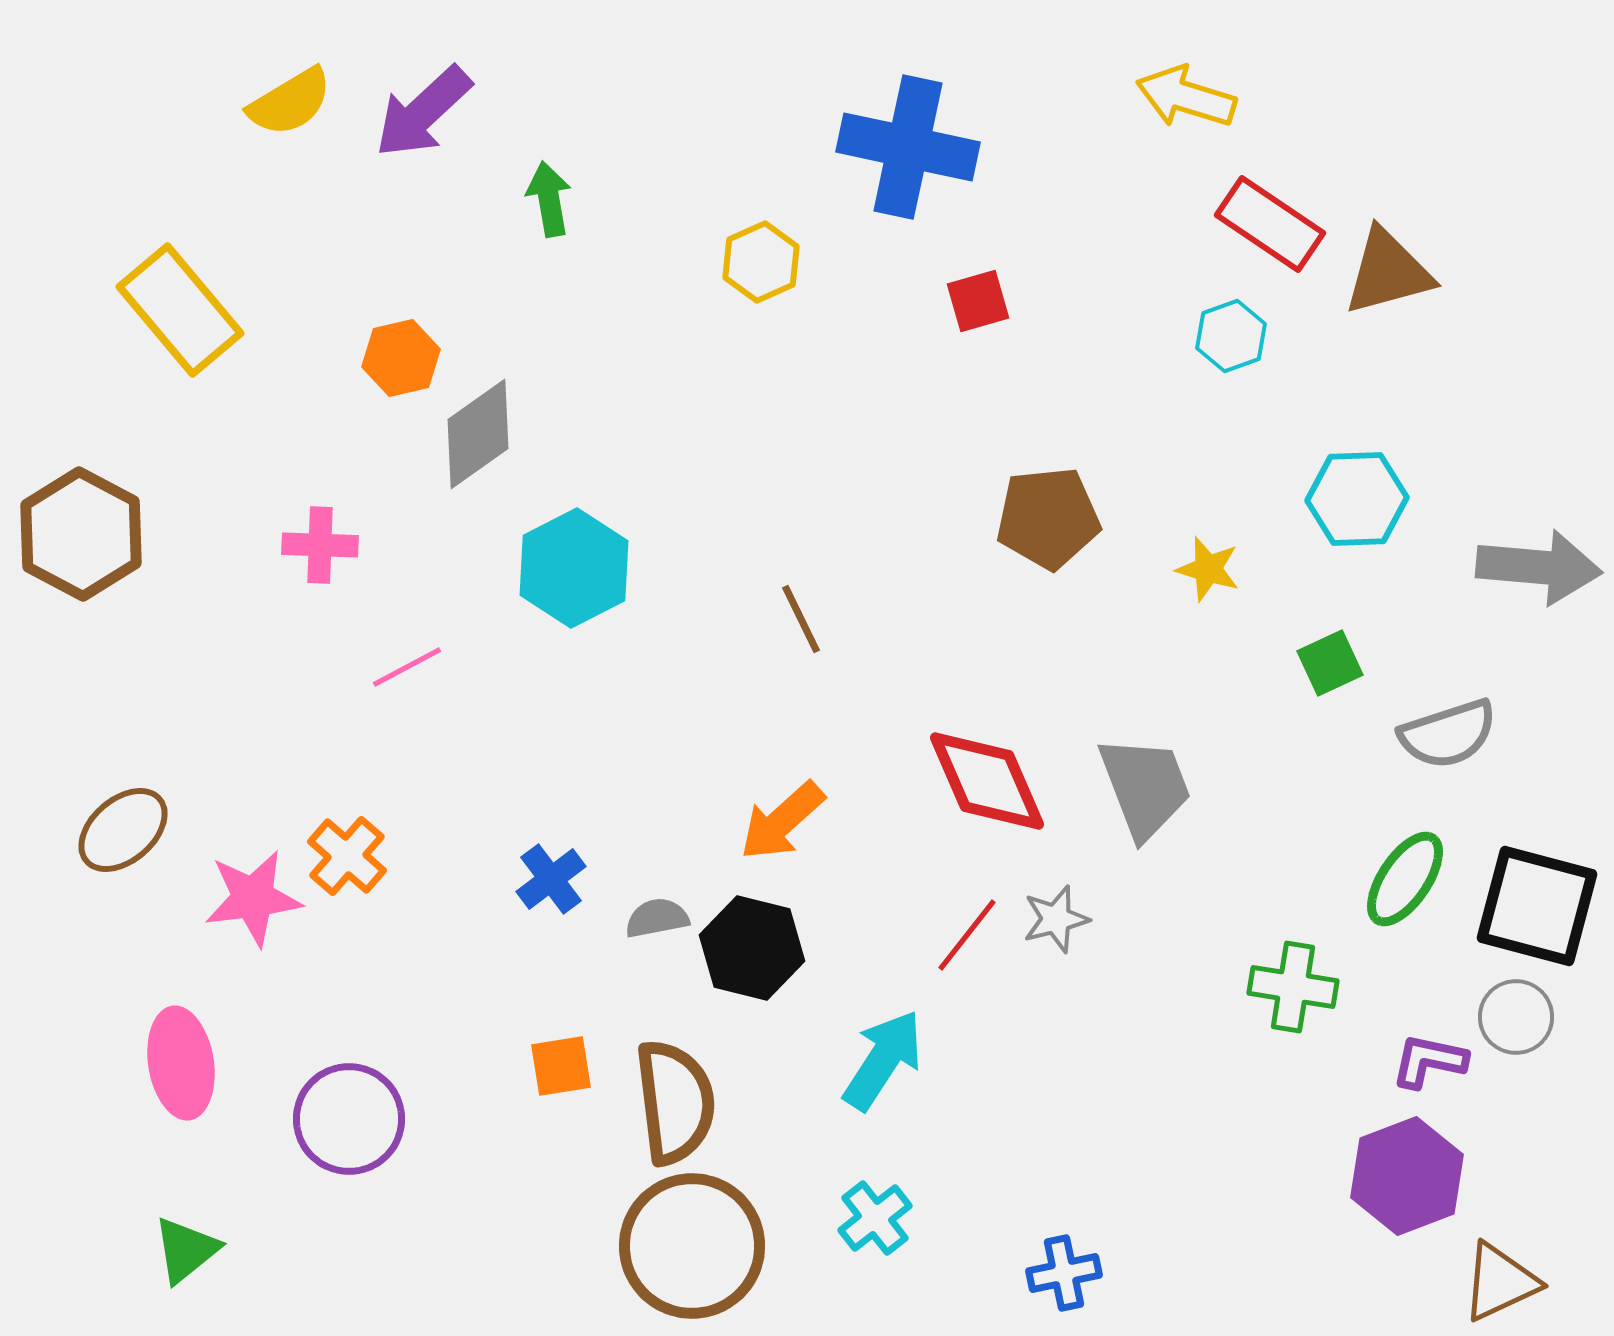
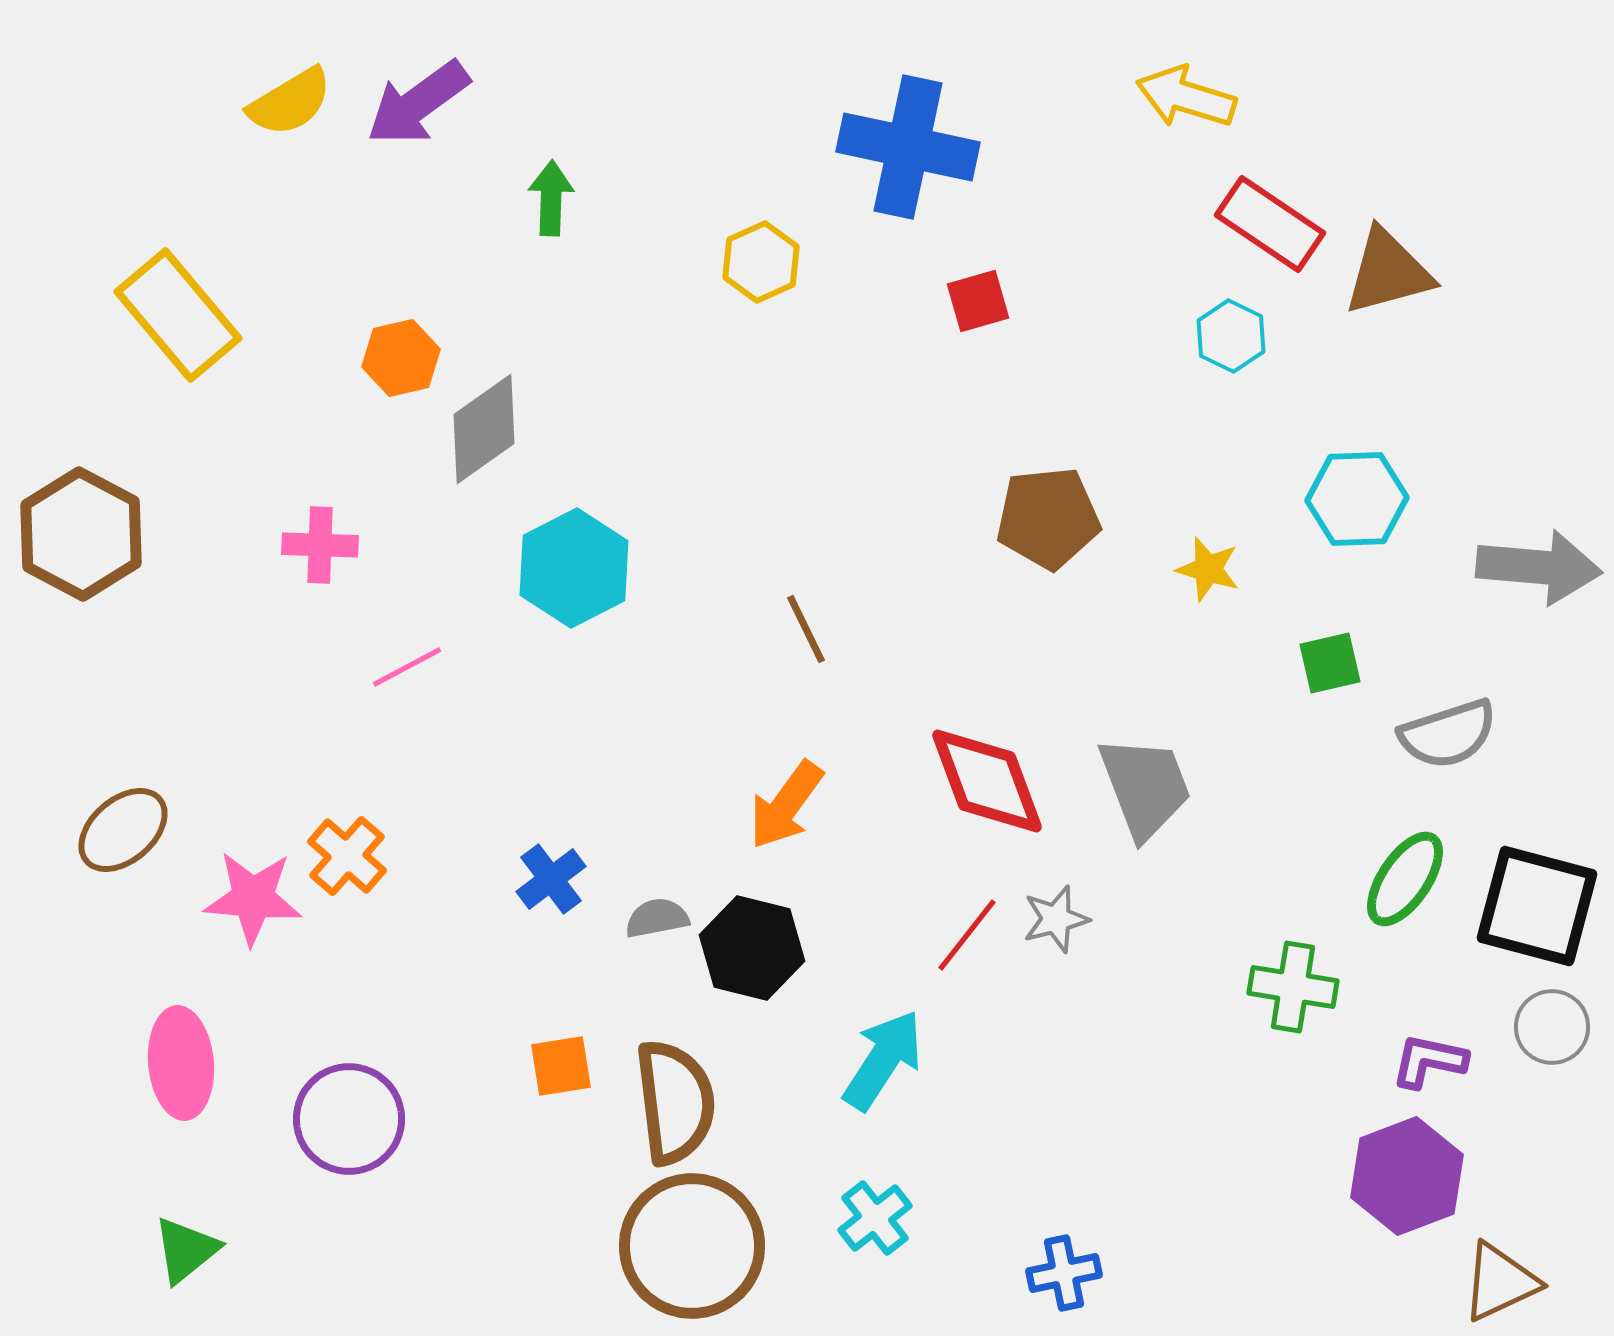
purple arrow at (423, 112): moved 5 px left, 9 px up; rotated 7 degrees clockwise
green arrow at (549, 199): moved 2 px right, 1 px up; rotated 12 degrees clockwise
yellow rectangle at (180, 310): moved 2 px left, 5 px down
cyan hexagon at (1231, 336): rotated 14 degrees counterclockwise
gray diamond at (478, 434): moved 6 px right, 5 px up
brown line at (801, 619): moved 5 px right, 10 px down
green square at (1330, 663): rotated 12 degrees clockwise
red diamond at (987, 781): rotated 3 degrees clockwise
orange arrow at (782, 821): moved 4 px right, 16 px up; rotated 12 degrees counterclockwise
pink star at (253, 898): rotated 12 degrees clockwise
gray circle at (1516, 1017): moved 36 px right, 10 px down
pink ellipse at (181, 1063): rotated 4 degrees clockwise
